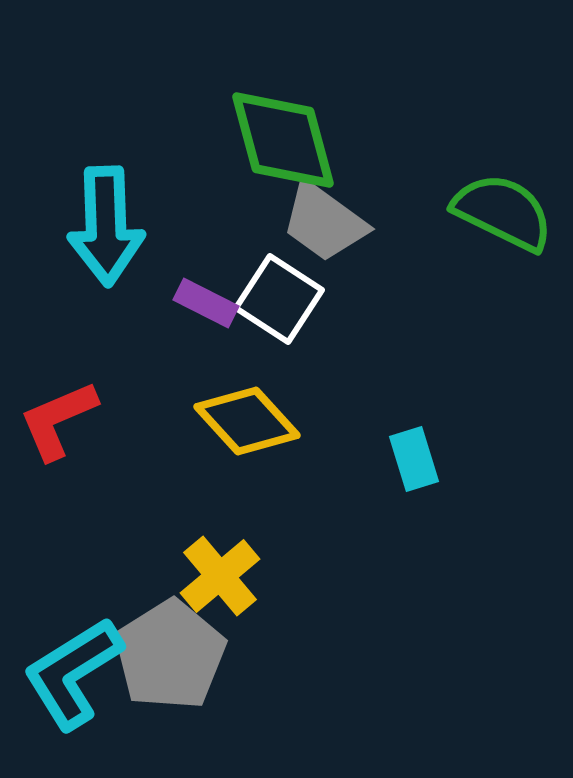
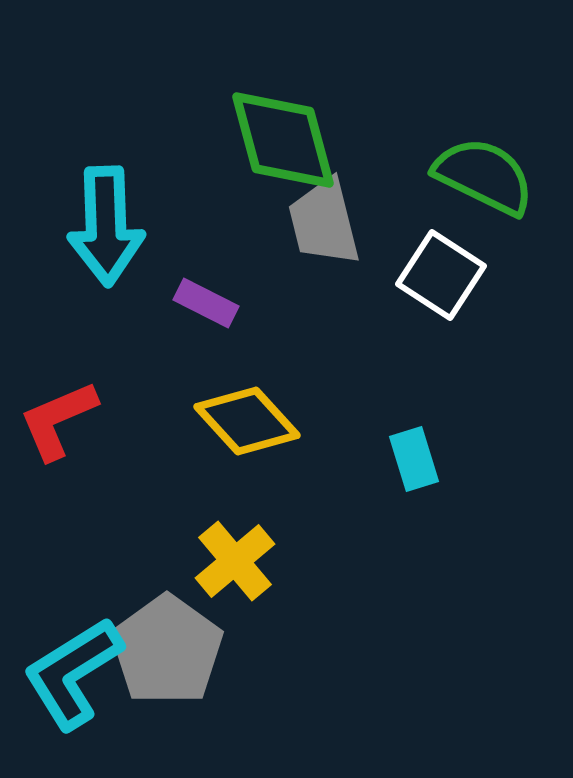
green semicircle: moved 19 px left, 36 px up
gray trapezoid: rotated 40 degrees clockwise
white square: moved 162 px right, 24 px up
yellow cross: moved 15 px right, 15 px up
gray pentagon: moved 3 px left, 5 px up; rotated 4 degrees counterclockwise
